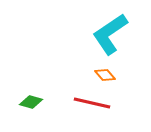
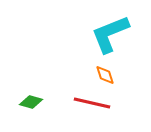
cyan L-shape: rotated 12 degrees clockwise
orange diamond: rotated 25 degrees clockwise
